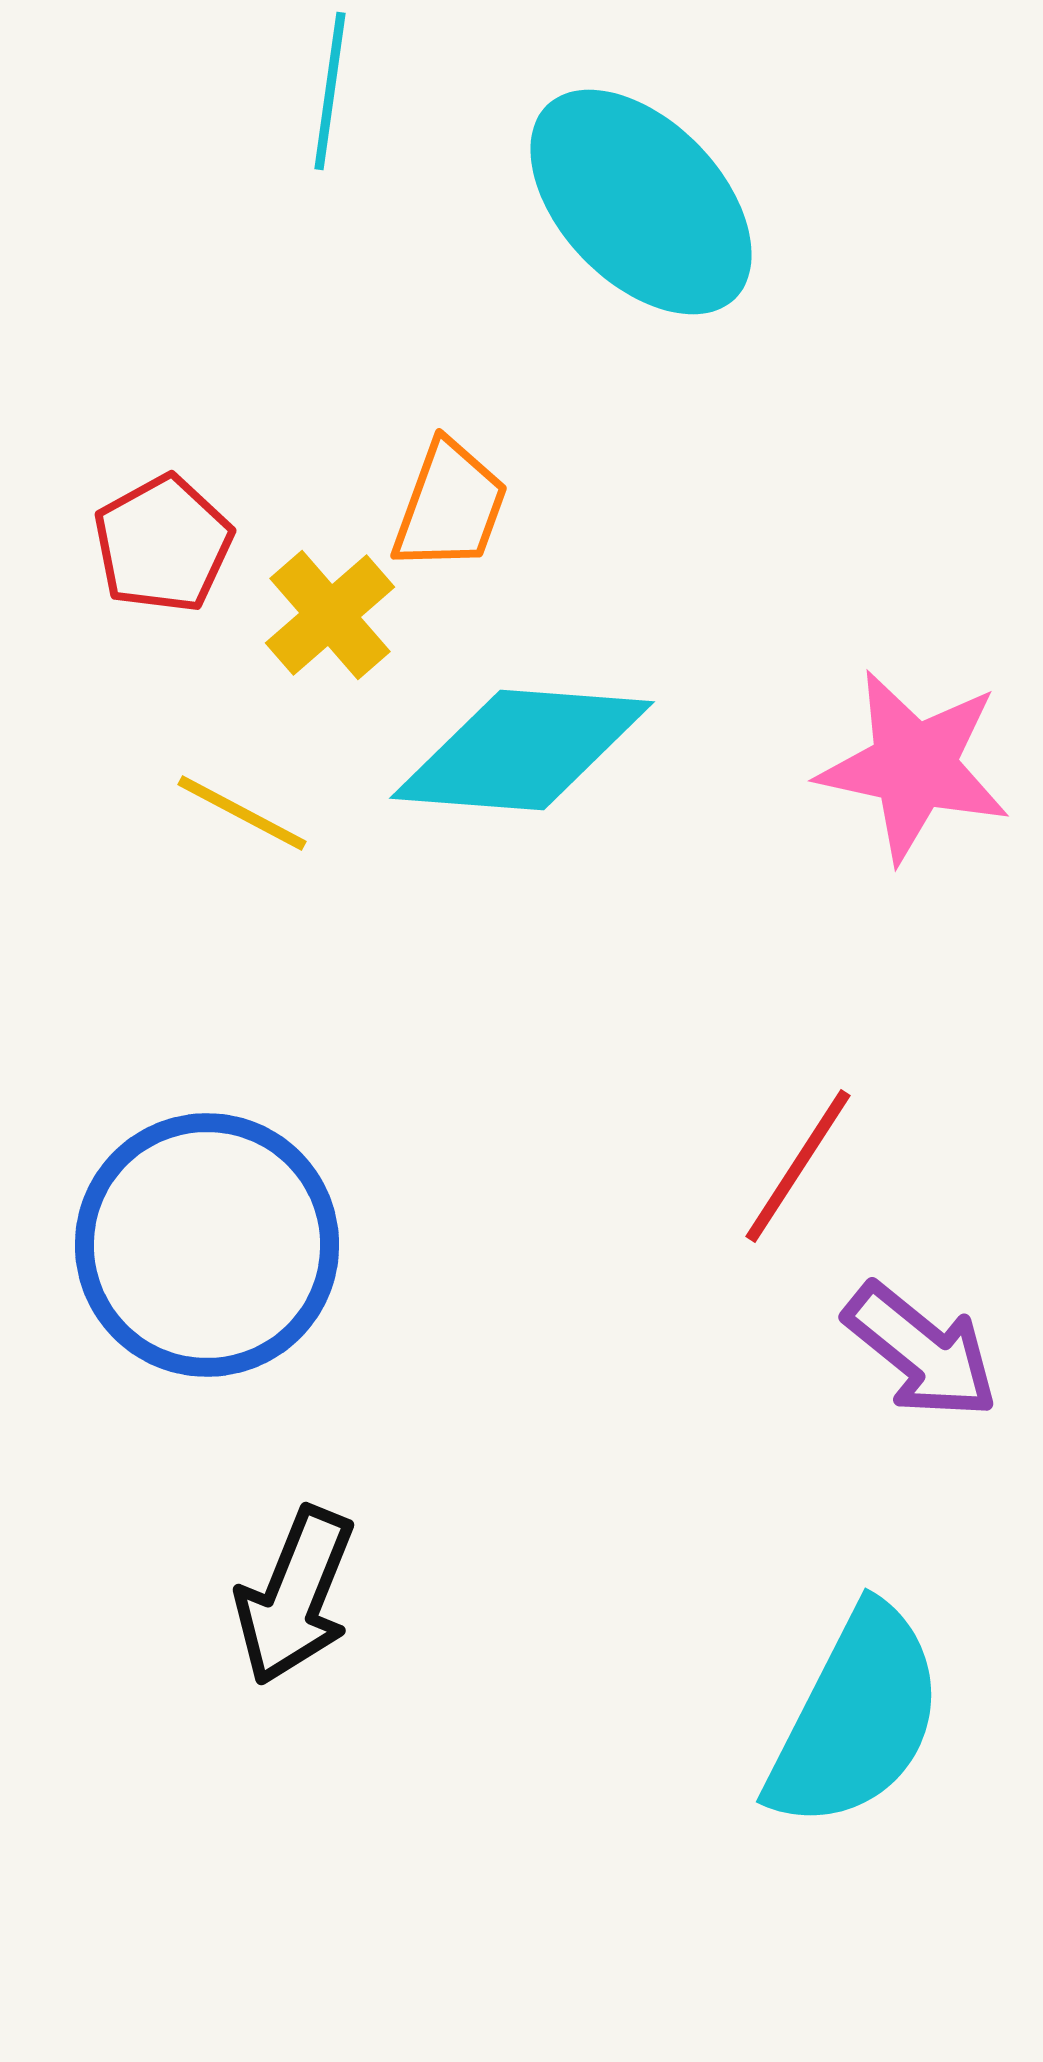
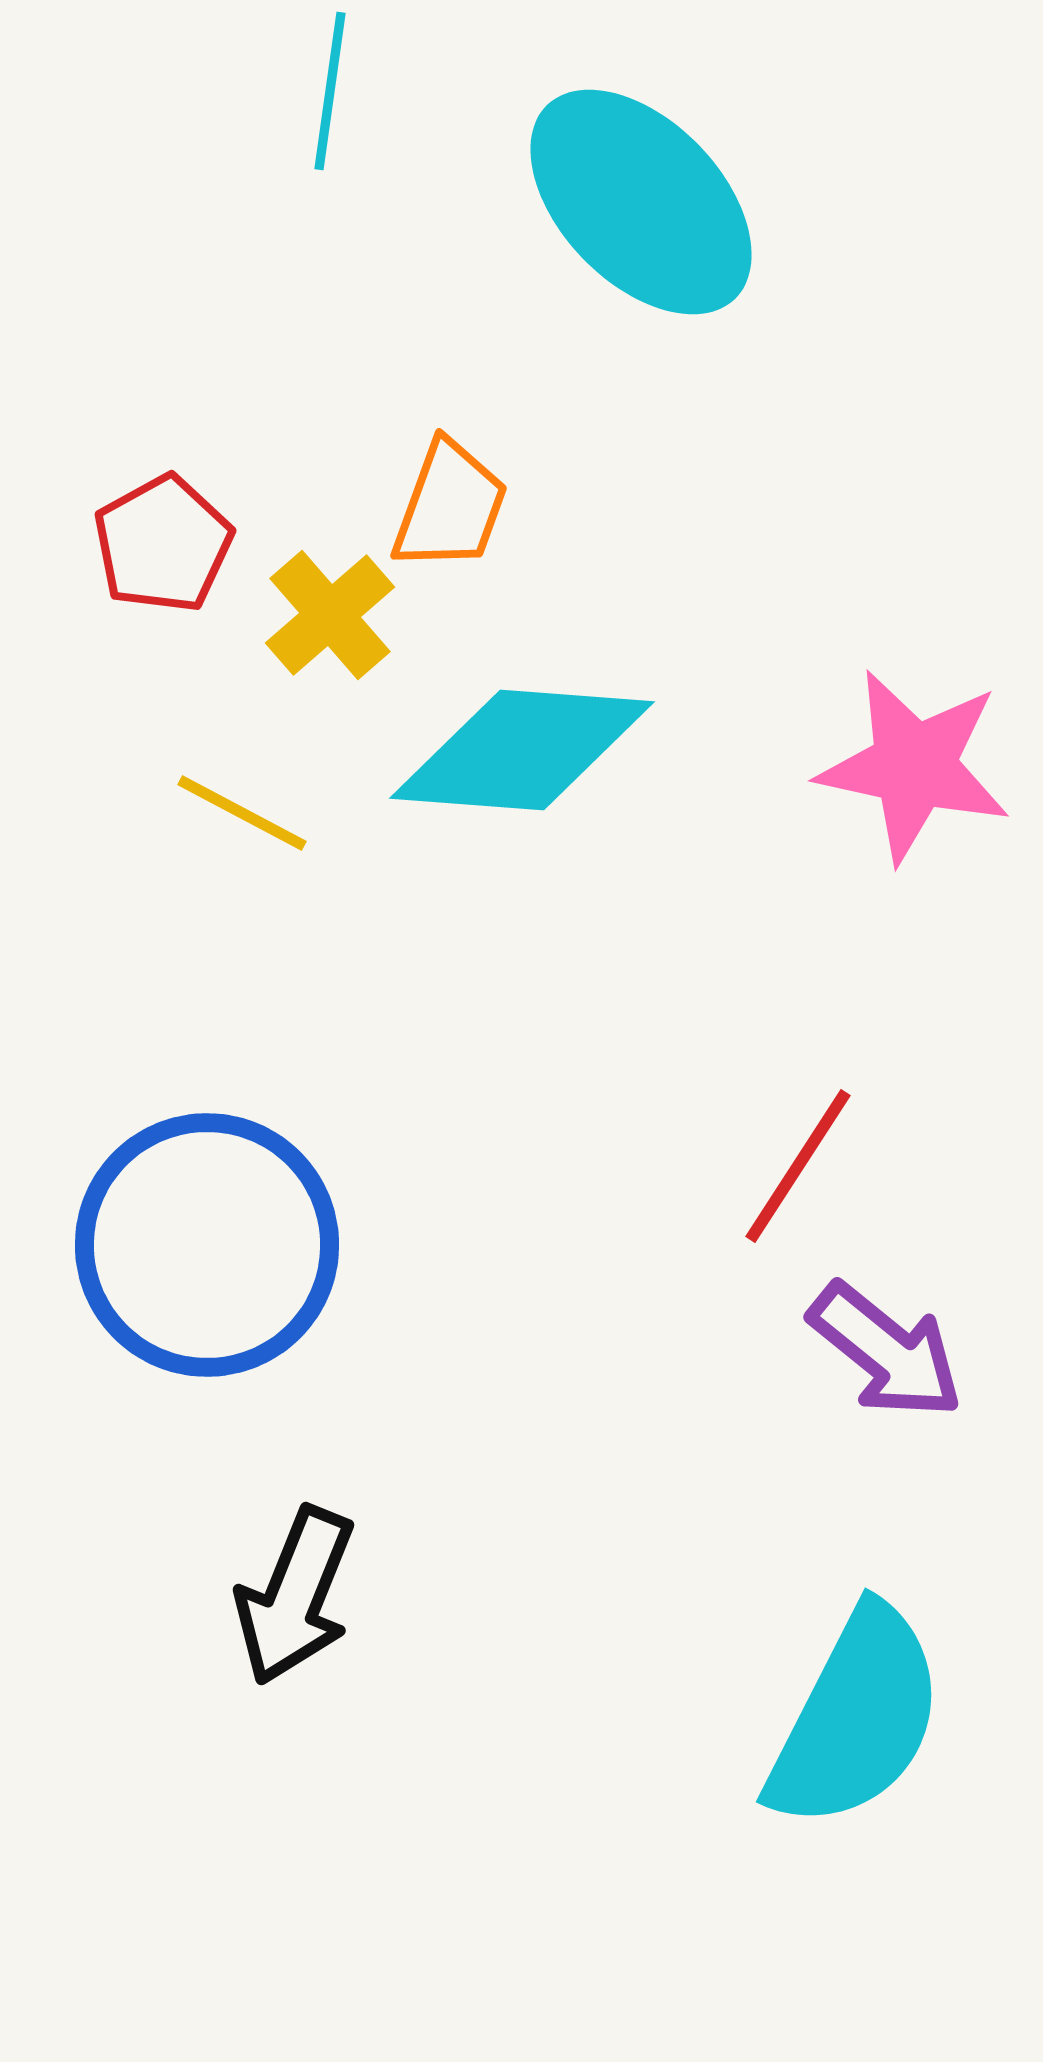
purple arrow: moved 35 px left
